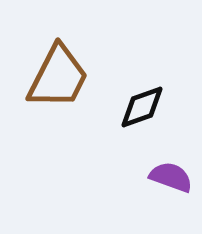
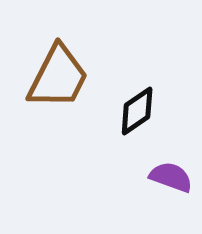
black diamond: moved 5 px left, 4 px down; rotated 15 degrees counterclockwise
